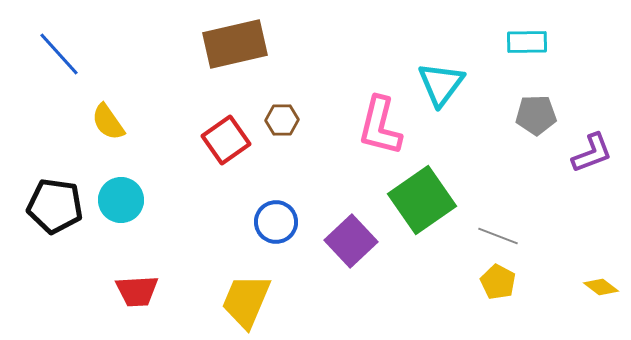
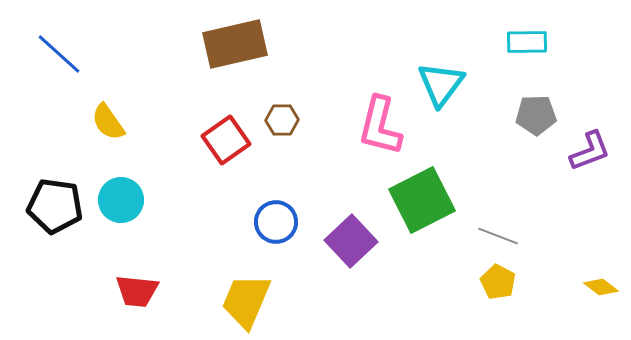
blue line: rotated 6 degrees counterclockwise
purple L-shape: moved 2 px left, 2 px up
green square: rotated 8 degrees clockwise
red trapezoid: rotated 9 degrees clockwise
